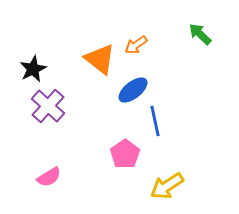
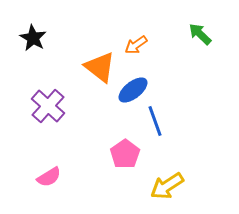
orange triangle: moved 8 px down
black star: moved 31 px up; rotated 16 degrees counterclockwise
blue line: rotated 8 degrees counterclockwise
